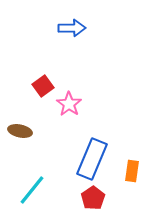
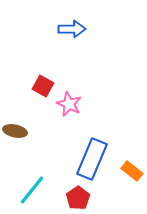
blue arrow: moved 1 px down
red square: rotated 25 degrees counterclockwise
pink star: rotated 10 degrees counterclockwise
brown ellipse: moved 5 px left
orange rectangle: rotated 60 degrees counterclockwise
red pentagon: moved 15 px left
